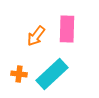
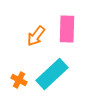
orange cross: moved 6 px down; rotated 21 degrees clockwise
